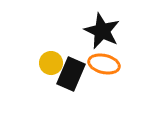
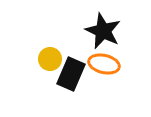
black star: moved 1 px right
yellow circle: moved 1 px left, 4 px up
